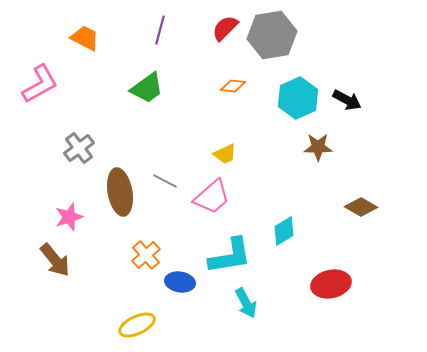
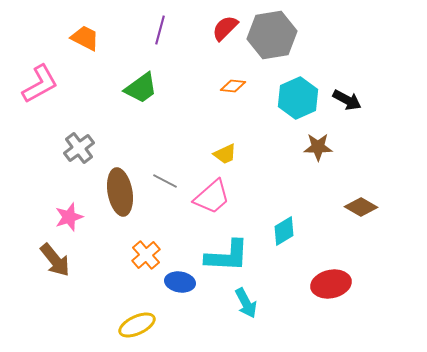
green trapezoid: moved 6 px left
cyan L-shape: moved 3 px left; rotated 12 degrees clockwise
